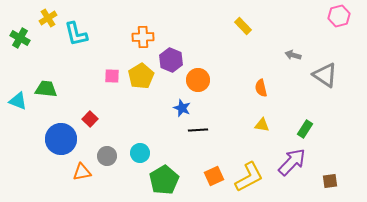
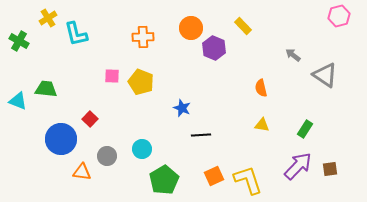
green cross: moved 1 px left, 3 px down
gray arrow: rotated 21 degrees clockwise
purple hexagon: moved 43 px right, 12 px up
yellow pentagon: moved 6 px down; rotated 20 degrees counterclockwise
orange circle: moved 7 px left, 52 px up
black line: moved 3 px right, 5 px down
cyan circle: moved 2 px right, 4 px up
purple arrow: moved 6 px right, 4 px down
orange triangle: rotated 18 degrees clockwise
yellow L-shape: moved 1 px left, 3 px down; rotated 80 degrees counterclockwise
brown square: moved 12 px up
